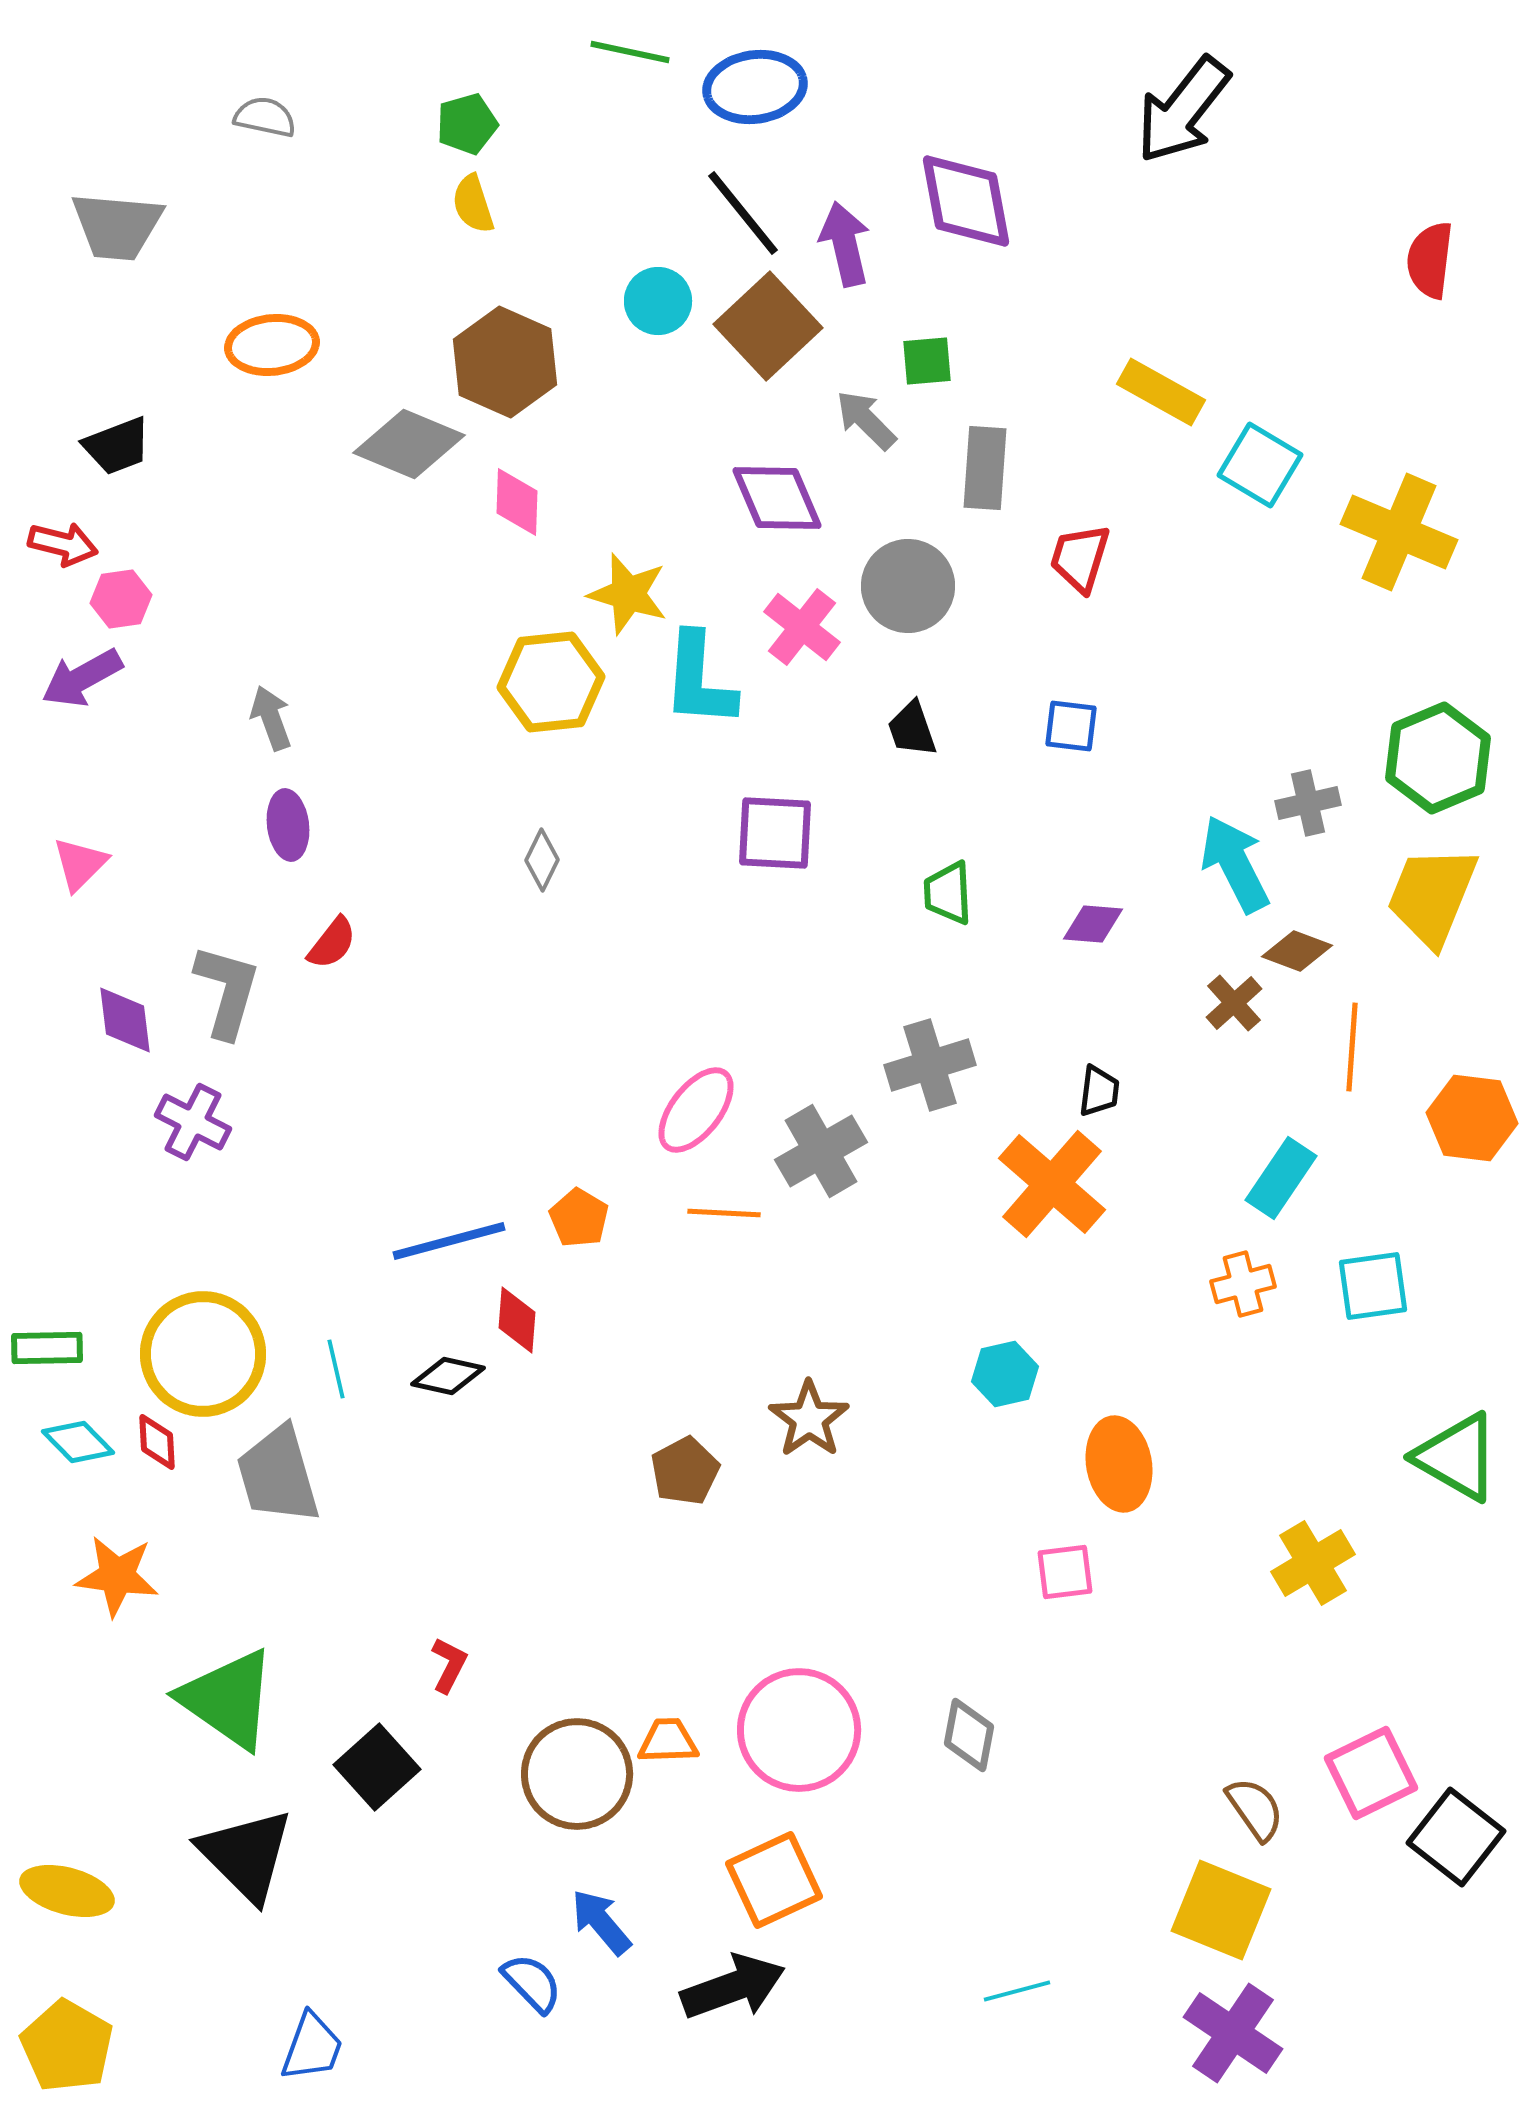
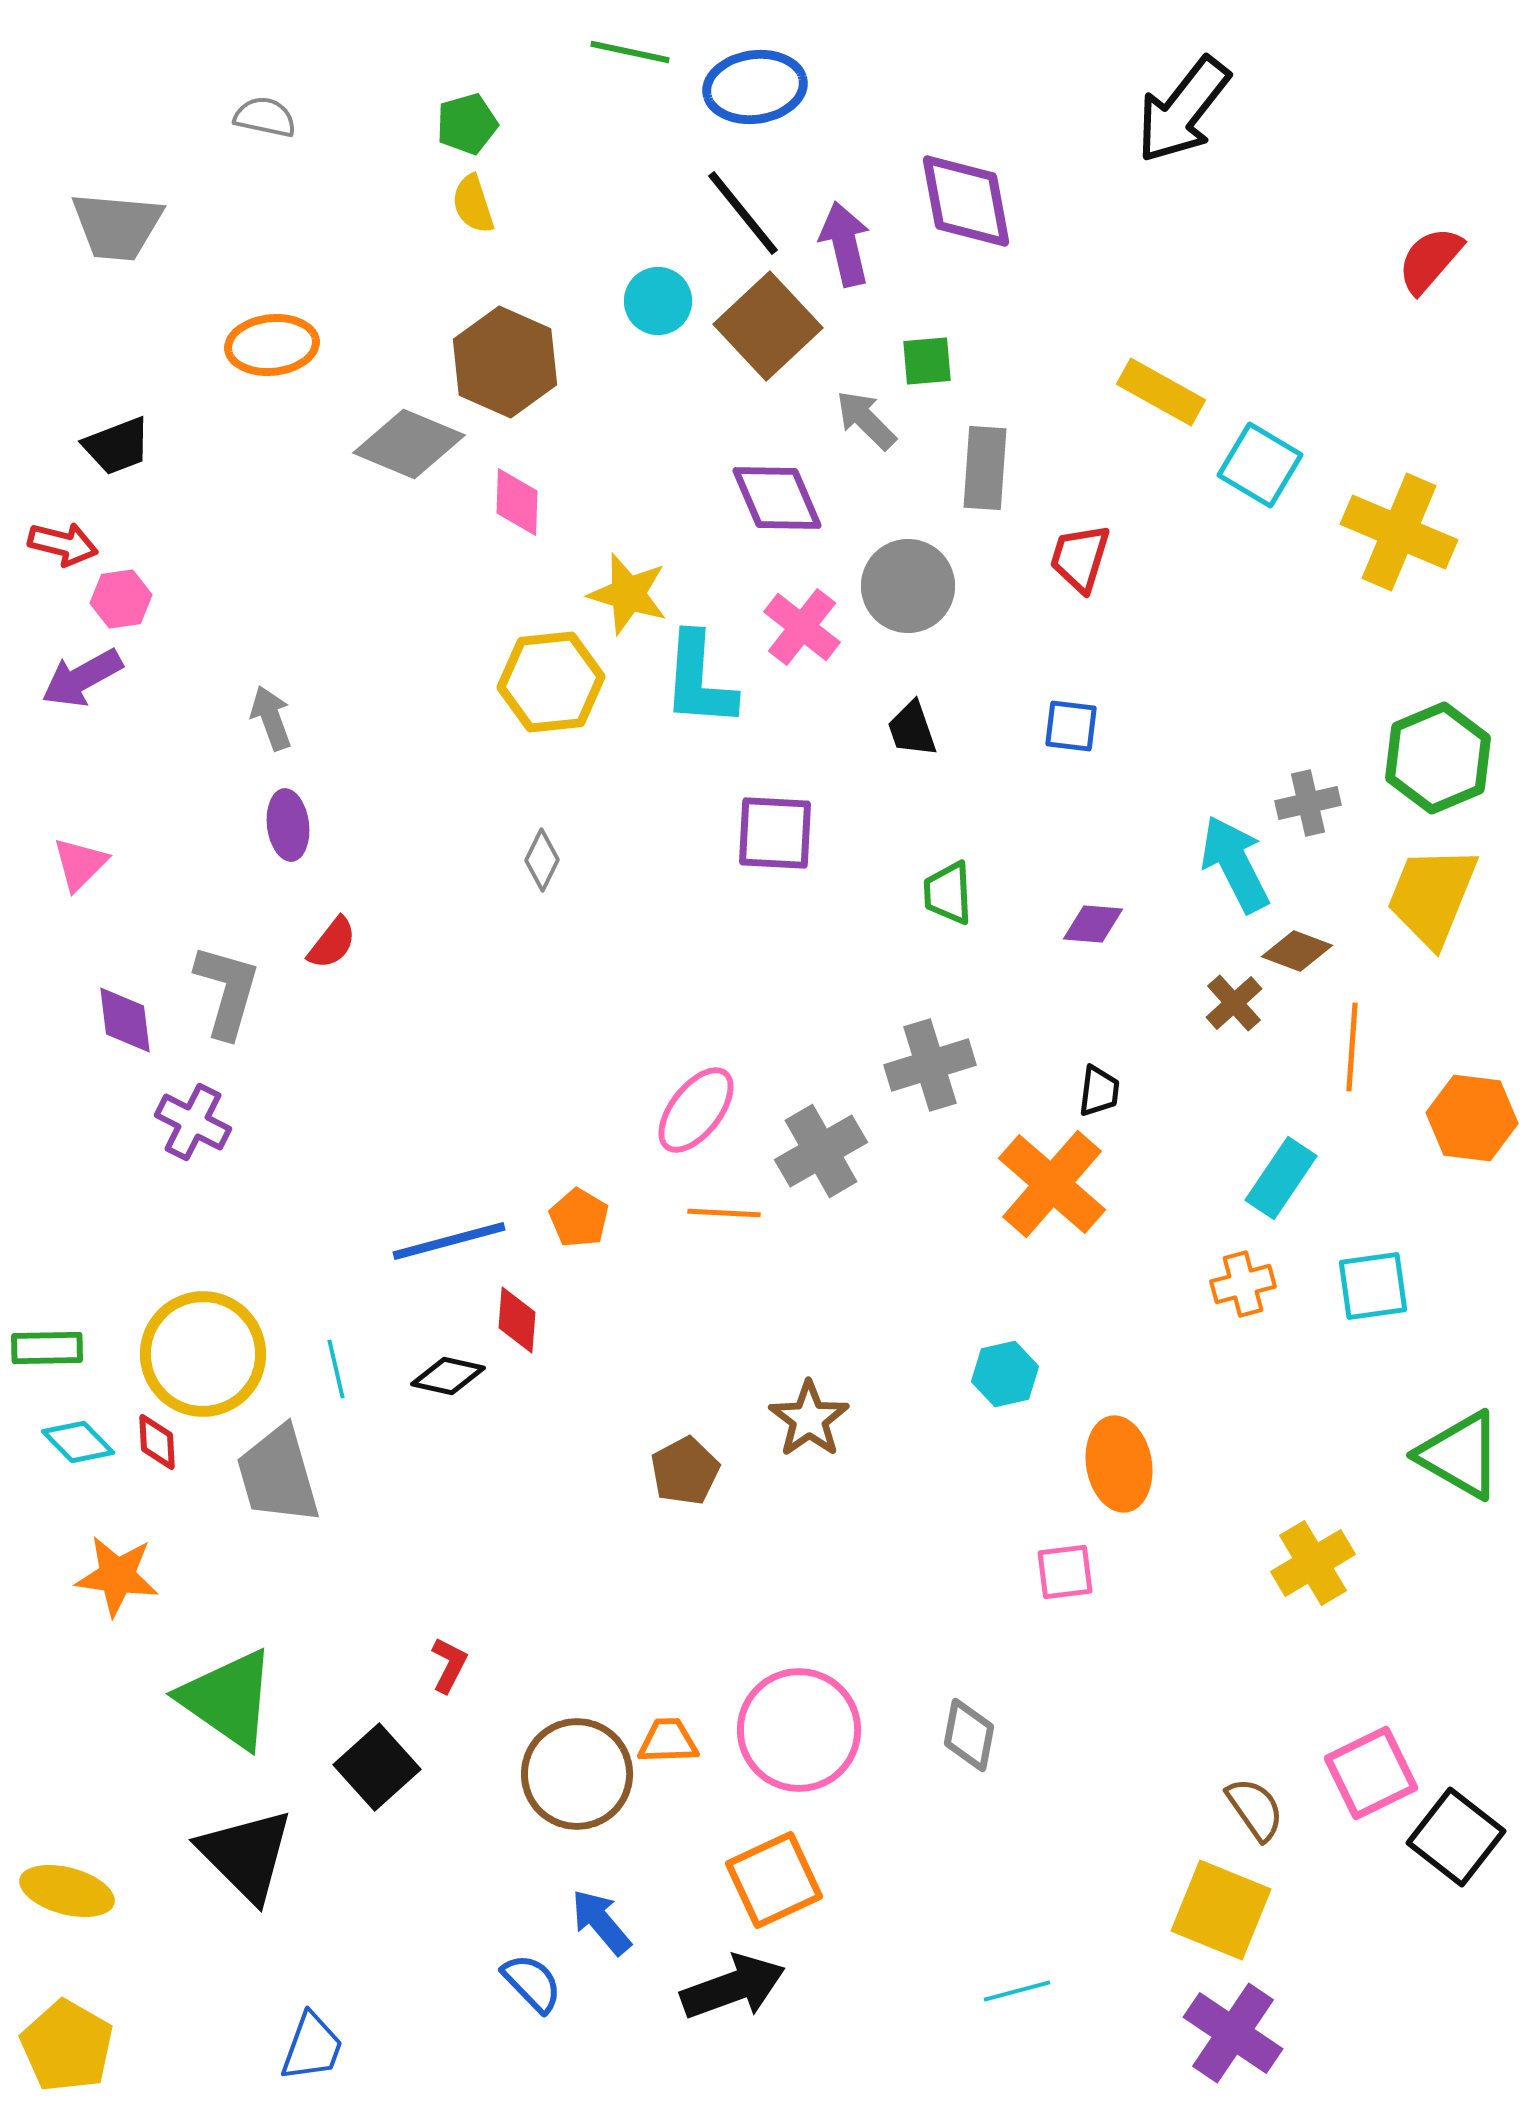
red semicircle at (1430, 260): rotated 34 degrees clockwise
green triangle at (1457, 1457): moved 3 px right, 2 px up
